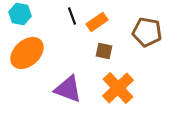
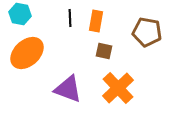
black line: moved 2 px left, 2 px down; rotated 18 degrees clockwise
orange rectangle: moved 1 px left, 1 px up; rotated 45 degrees counterclockwise
